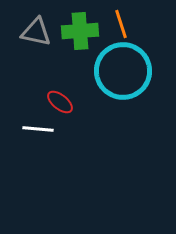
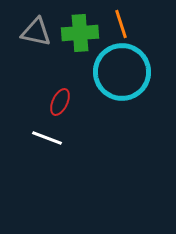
green cross: moved 2 px down
cyan circle: moved 1 px left, 1 px down
red ellipse: rotated 76 degrees clockwise
white line: moved 9 px right, 9 px down; rotated 16 degrees clockwise
